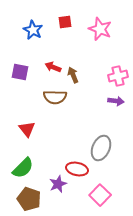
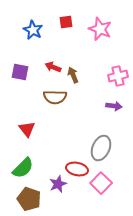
red square: moved 1 px right
purple arrow: moved 2 px left, 5 px down
pink square: moved 1 px right, 12 px up
